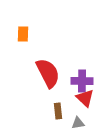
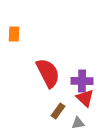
orange rectangle: moved 9 px left
brown rectangle: rotated 42 degrees clockwise
